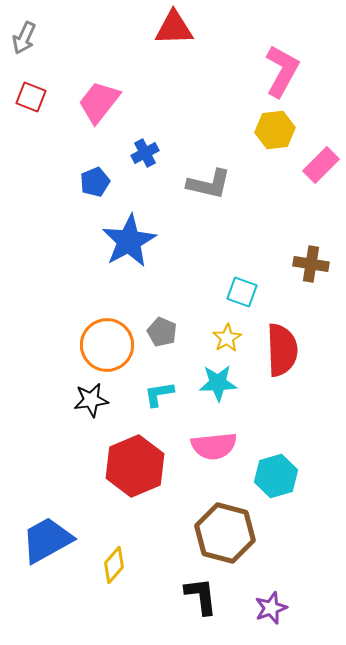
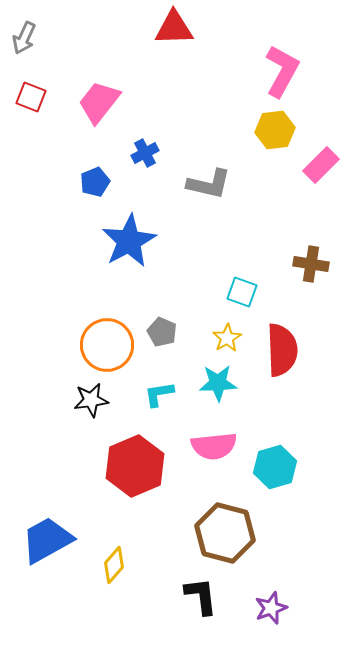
cyan hexagon: moved 1 px left, 9 px up
